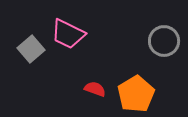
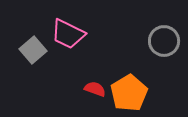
gray square: moved 2 px right, 1 px down
orange pentagon: moved 7 px left, 1 px up
